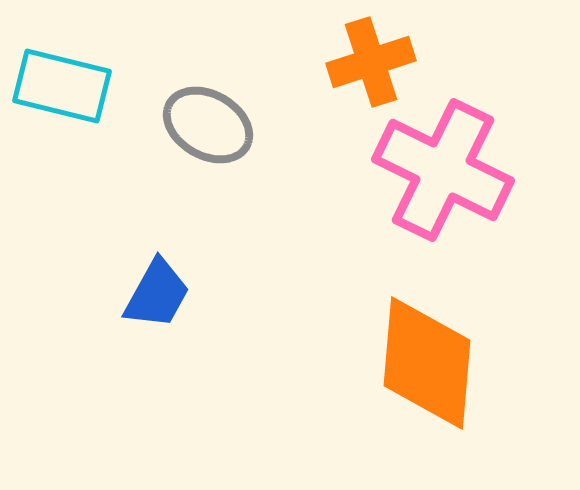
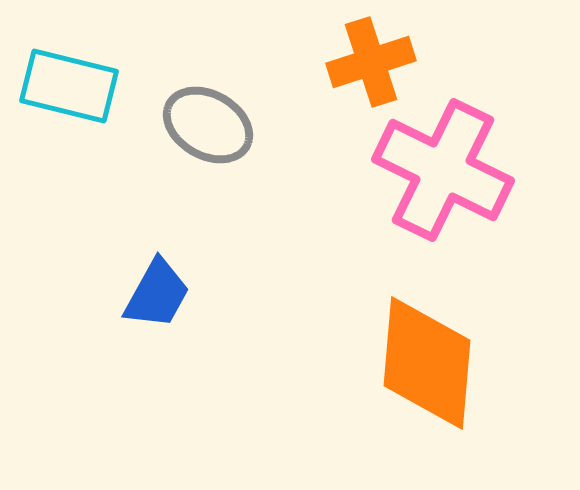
cyan rectangle: moved 7 px right
